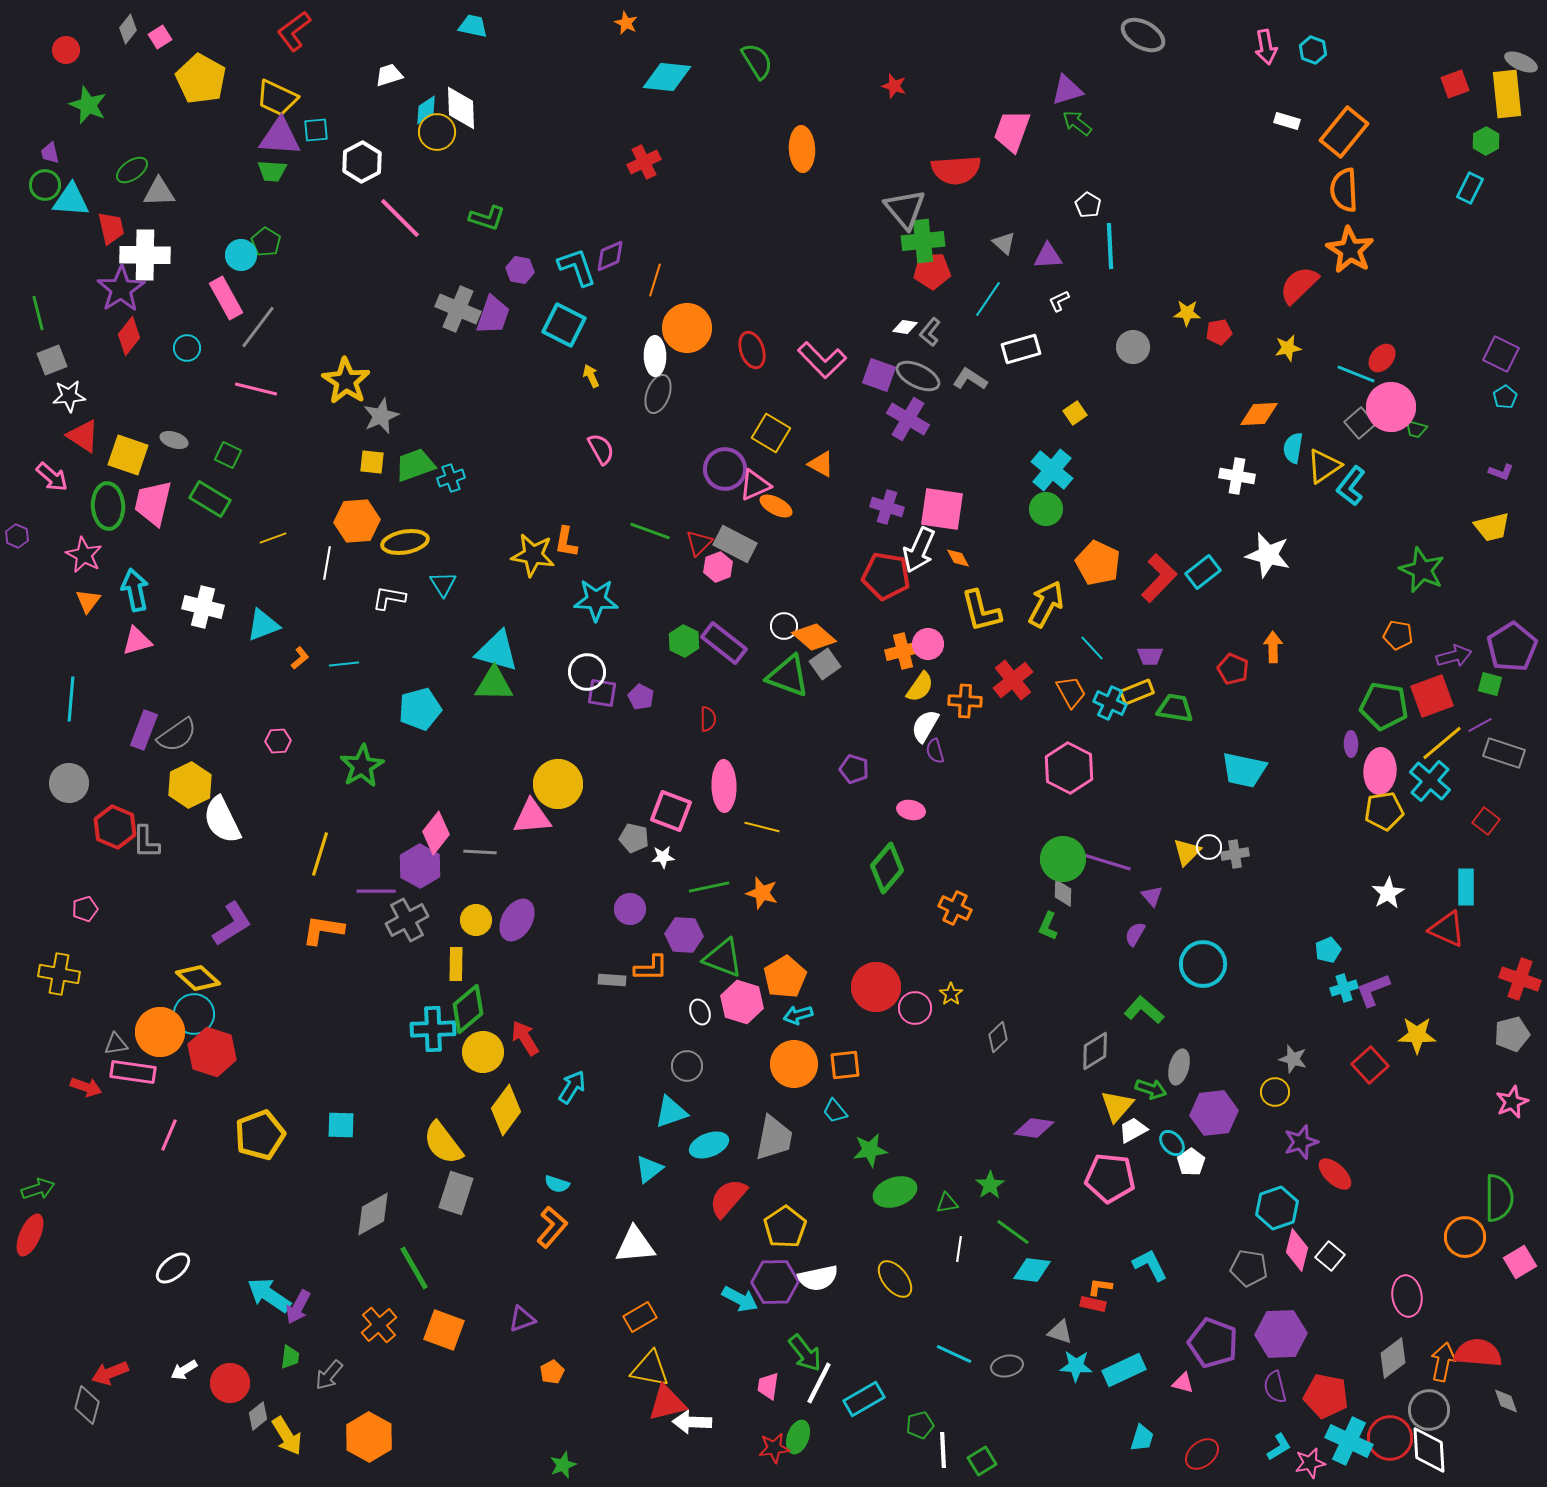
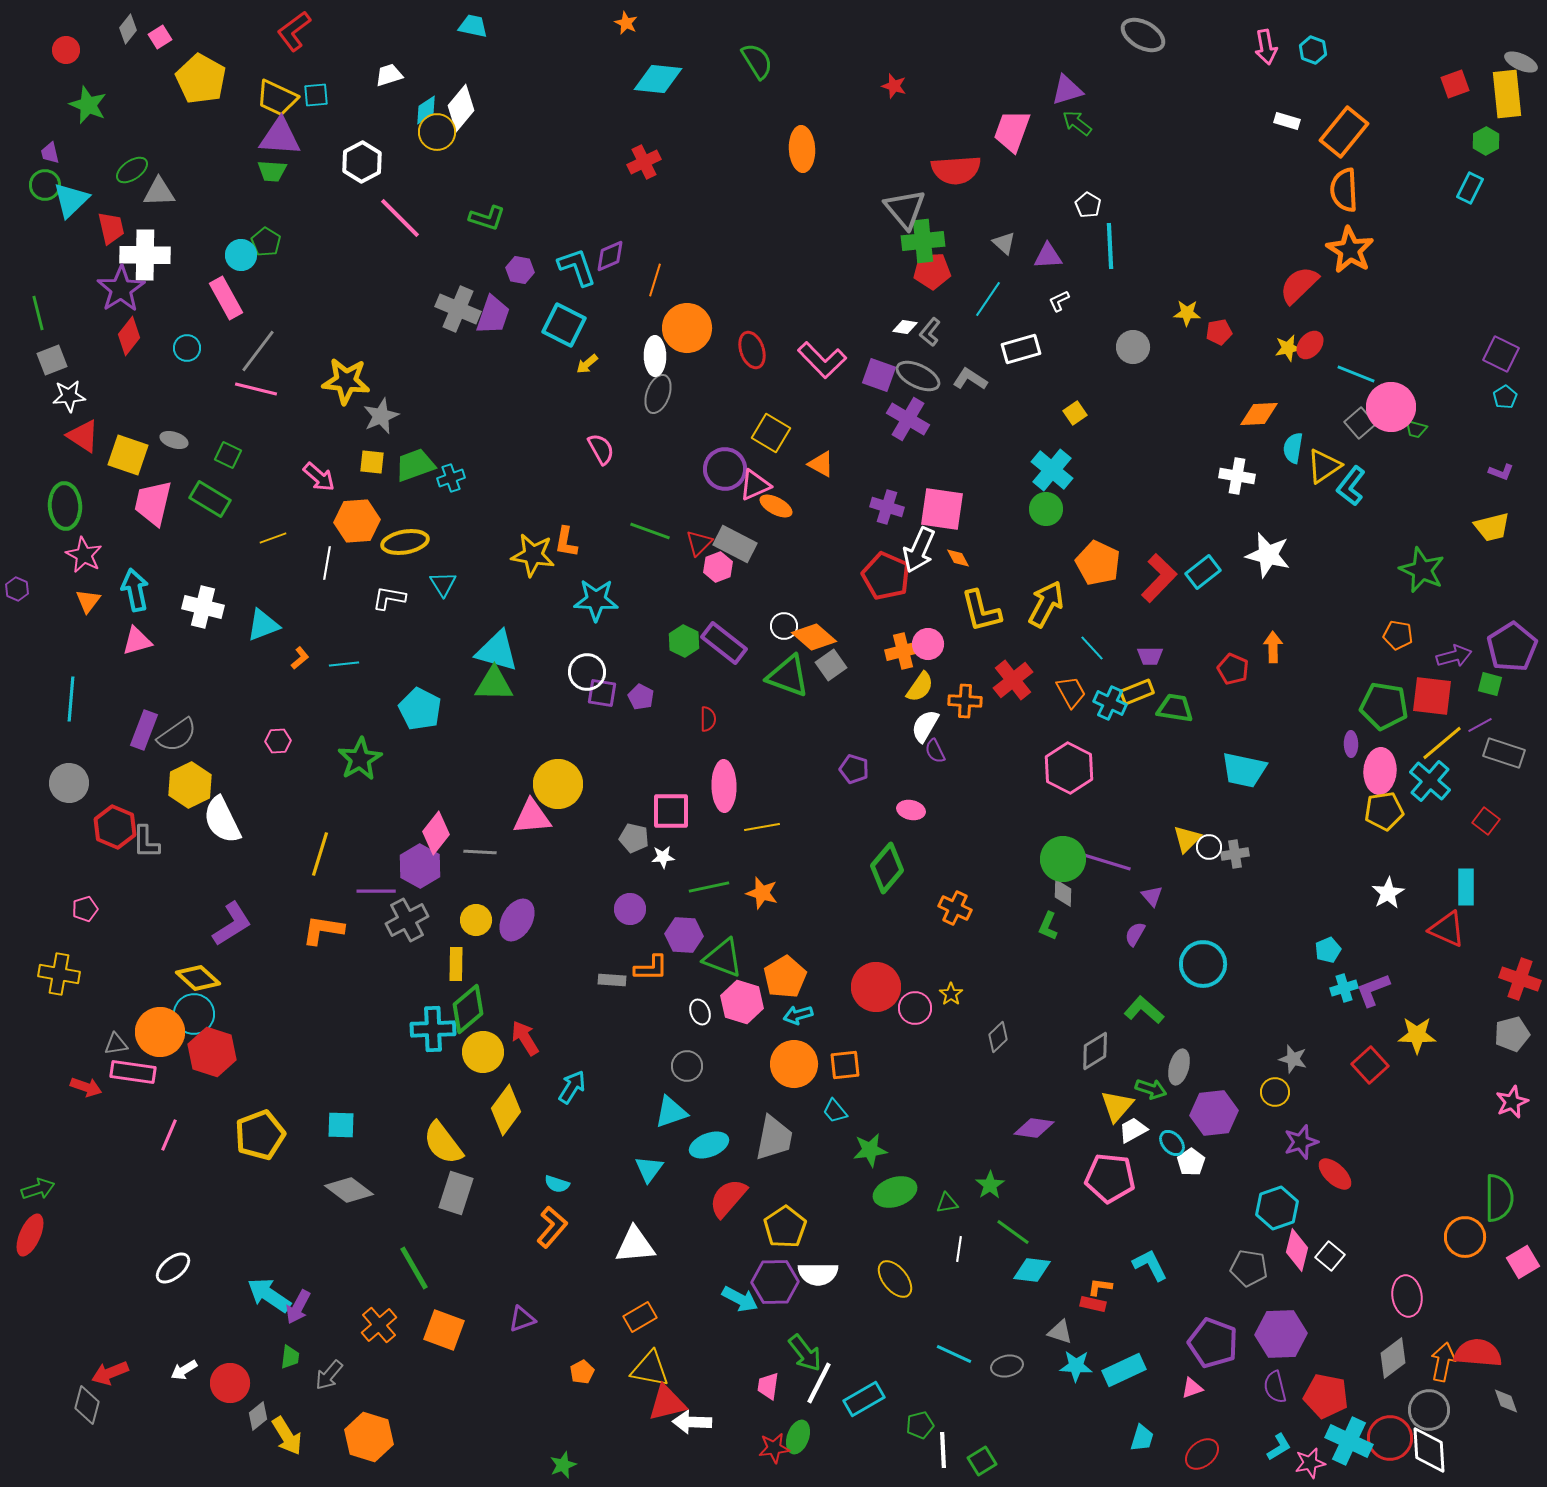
cyan diamond at (667, 77): moved 9 px left, 2 px down
white diamond at (461, 108): rotated 42 degrees clockwise
cyan square at (316, 130): moved 35 px up
cyan triangle at (71, 200): rotated 48 degrees counterclockwise
gray line at (258, 327): moved 24 px down
red ellipse at (1382, 358): moved 72 px left, 13 px up
yellow arrow at (591, 376): moved 4 px left, 12 px up; rotated 105 degrees counterclockwise
yellow star at (346, 381): rotated 27 degrees counterclockwise
pink arrow at (52, 477): moved 267 px right
green ellipse at (108, 506): moved 43 px left
purple hexagon at (17, 536): moved 53 px down
red pentagon at (886, 576): rotated 15 degrees clockwise
gray square at (825, 664): moved 6 px right, 1 px down
red square at (1432, 696): rotated 27 degrees clockwise
cyan pentagon at (420, 709): rotated 30 degrees counterclockwise
purple semicircle at (935, 751): rotated 10 degrees counterclockwise
green star at (362, 766): moved 2 px left, 7 px up
pink square at (671, 811): rotated 21 degrees counterclockwise
yellow line at (762, 827): rotated 24 degrees counterclockwise
yellow triangle at (1187, 852): moved 13 px up
cyan triangle at (649, 1169): rotated 16 degrees counterclockwise
gray diamond at (373, 1214): moved 24 px left, 24 px up; rotated 66 degrees clockwise
pink square at (1520, 1262): moved 3 px right
white semicircle at (818, 1278): moved 4 px up; rotated 12 degrees clockwise
orange pentagon at (552, 1372): moved 30 px right
pink triangle at (1183, 1383): moved 9 px right, 5 px down; rotated 35 degrees counterclockwise
orange hexagon at (369, 1437): rotated 12 degrees counterclockwise
